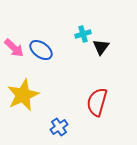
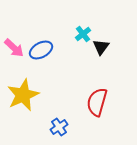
cyan cross: rotated 21 degrees counterclockwise
blue ellipse: rotated 65 degrees counterclockwise
